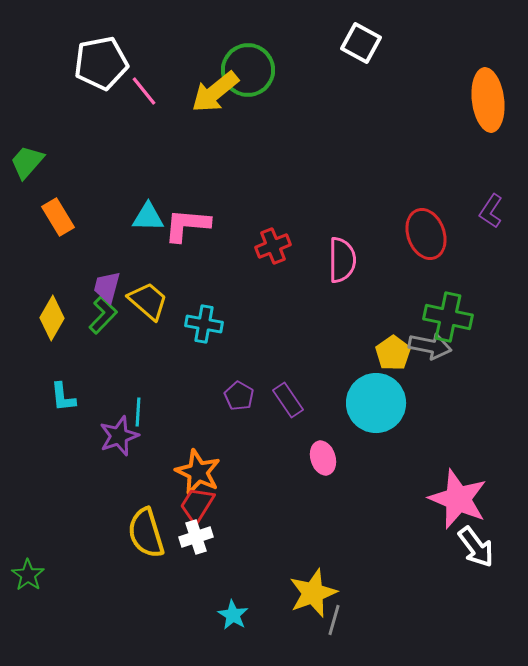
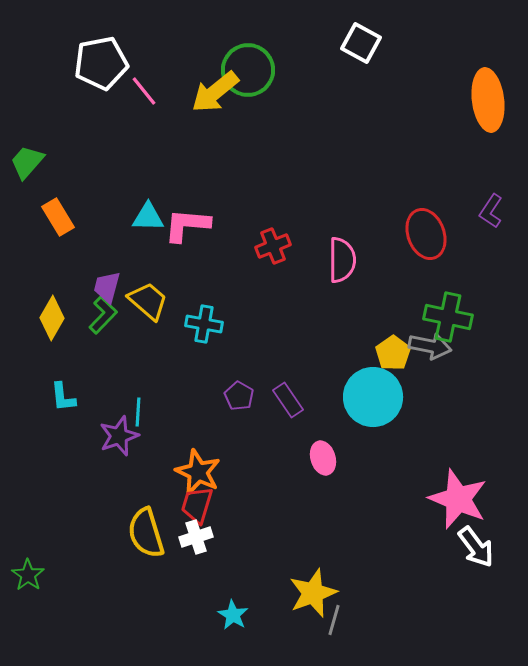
cyan circle: moved 3 px left, 6 px up
red trapezoid: rotated 15 degrees counterclockwise
